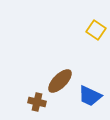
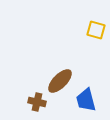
yellow square: rotated 18 degrees counterclockwise
blue trapezoid: moved 4 px left, 4 px down; rotated 50 degrees clockwise
